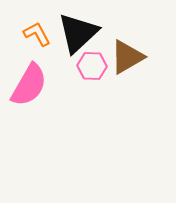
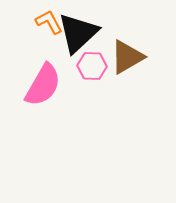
orange L-shape: moved 12 px right, 12 px up
pink semicircle: moved 14 px right
